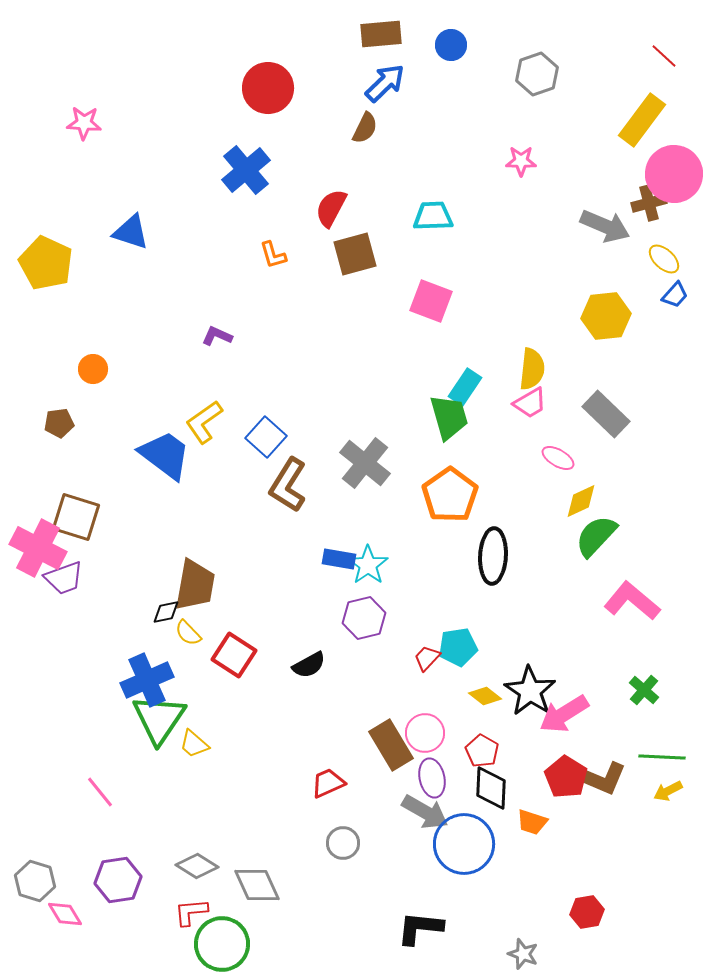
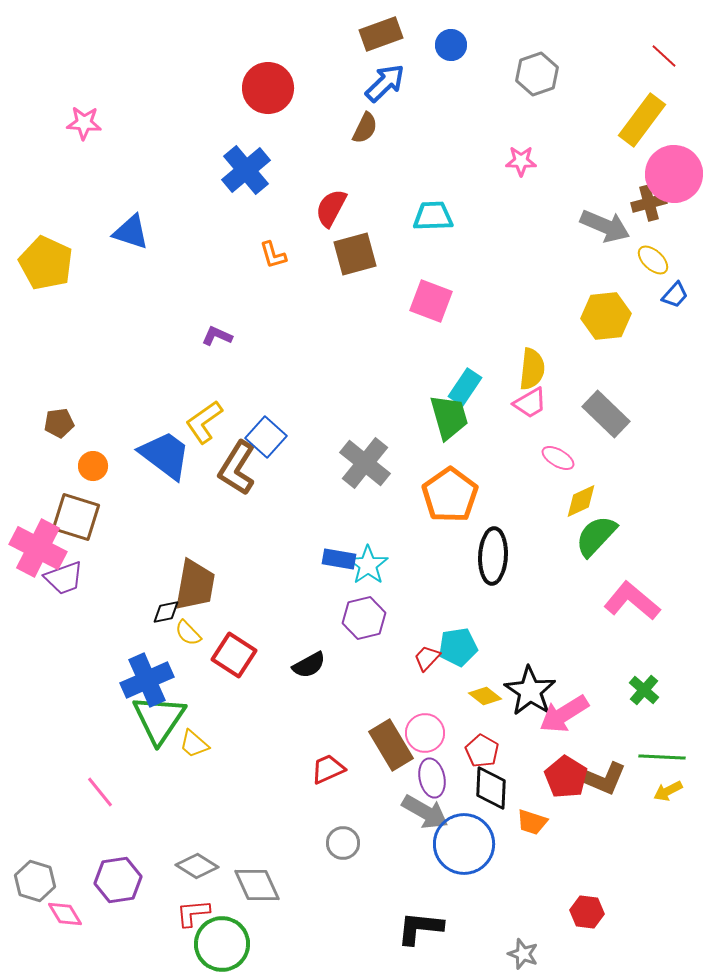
brown rectangle at (381, 34): rotated 15 degrees counterclockwise
yellow ellipse at (664, 259): moved 11 px left, 1 px down
orange circle at (93, 369): moved 97 px down
brown L-shape at (288, 485): moved 51 px left, 17 px up
red trapezoid at (328, 783): moved 14 px up
red L-shape at (191, 912): moved 2 px right, 1 px down
red hexagon at (587, 912): rotated 16 degrees clockwise
